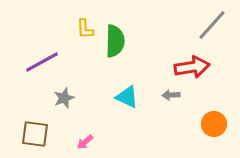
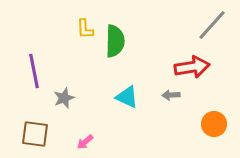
purple line: moved 8 px left, 9 px down; rotated 72 degrees counterclockwise
